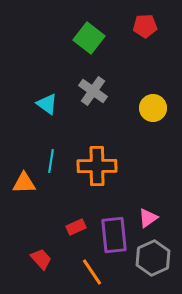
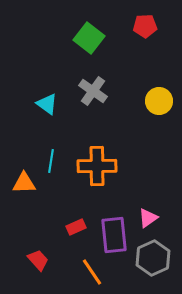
yellow circle: moved 6 px right, 7 px up
red trapezoid: moved 3 px left, 1 px down
